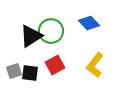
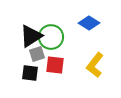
blue diamond: rotated 15 degrees counterclockwise
green circle: moved 6 px down
red square: rotated 36 degrees clockwise
gray square: moved 23 px right, 17 px up
